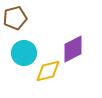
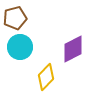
cyan circle: moved 4 px left, 6 px up
yellow diamond: moved 2 px left, 6 px down; rotated 32 degrees counterclockwise
